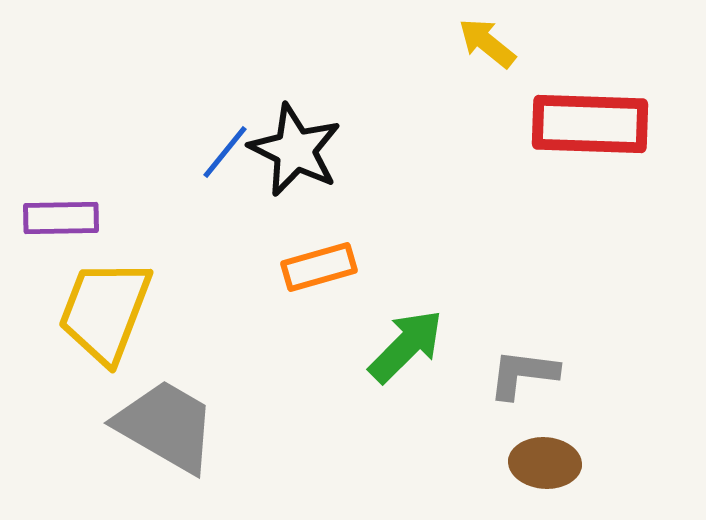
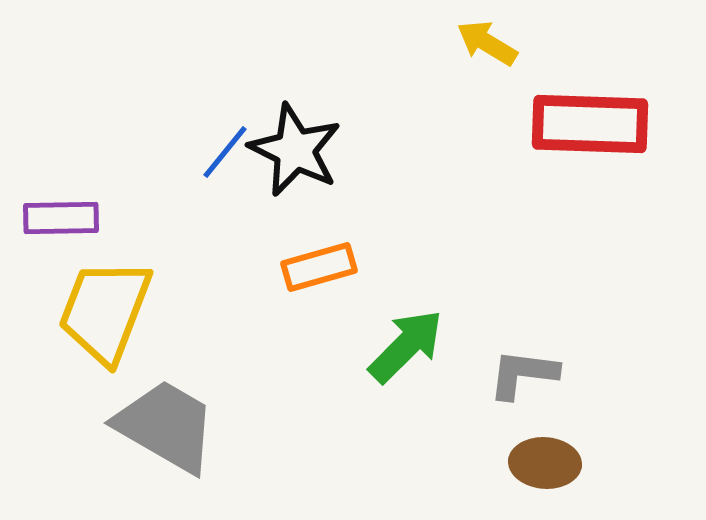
yellow arrow: rotated 8 degrees counterclockwise
